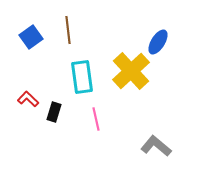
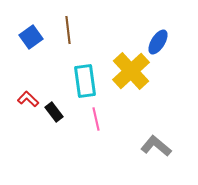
cyan rectangle: moved 3 px right, 4 px down
black rectangle: rotated 54 degrees counterclockwise
